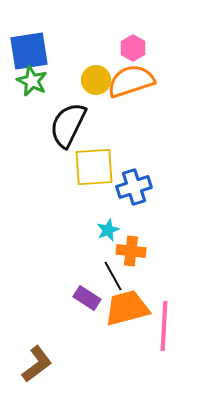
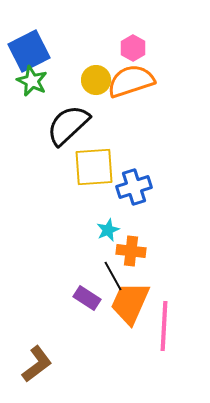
blue square: rotated 18 degrees counterclockwise
black semicircle: rotated 21 degrees clockwise
orange trapezoid: moved 3 px right, 5 px up; rotated 51 degrees counterclockwise
